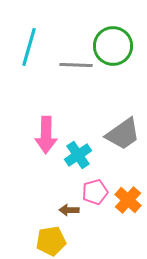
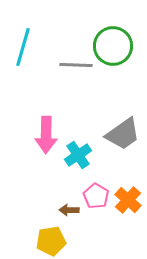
cyan line: moved 6 px left
pink pentagon: moved 1 px right, 4 px down; rotated 25 degrees counterclockwise
